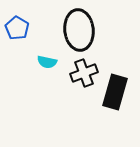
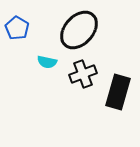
black ellipse: rotated 48 degrees clockwise
black cross: moved 1 px left, 1 px down
black rectangle: moved 3 px right
